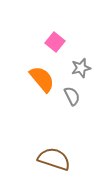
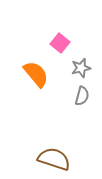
pink square: moved 5 px right, 1 px down
orange semicircle: moved 6 px left, 5 px up
gray semicircle: moved 10 px right; rotated 42 degrees clockwise
